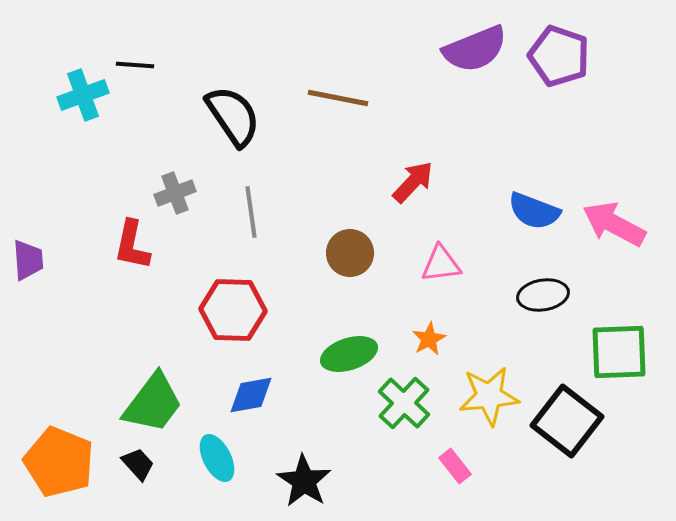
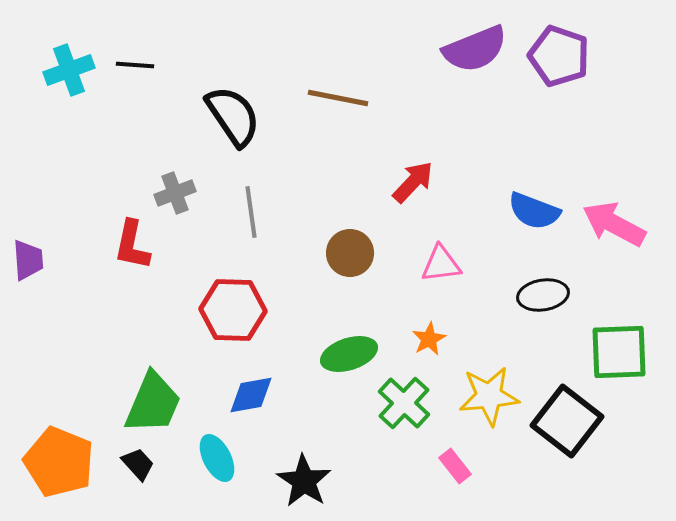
cyan cross: moved 14 px left, 25 px up
green trapezoid: rotated 14 degrees counterclockwise
